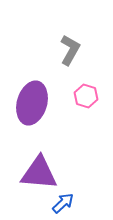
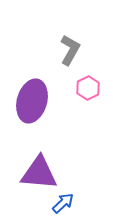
pink hexagon: moved 2 px right, 8 px up; rotated 15 degrees clockwise
purple ellipse: moved 2 px up
